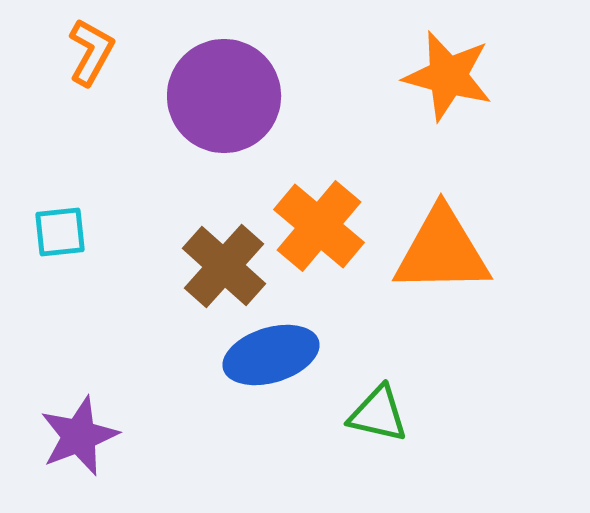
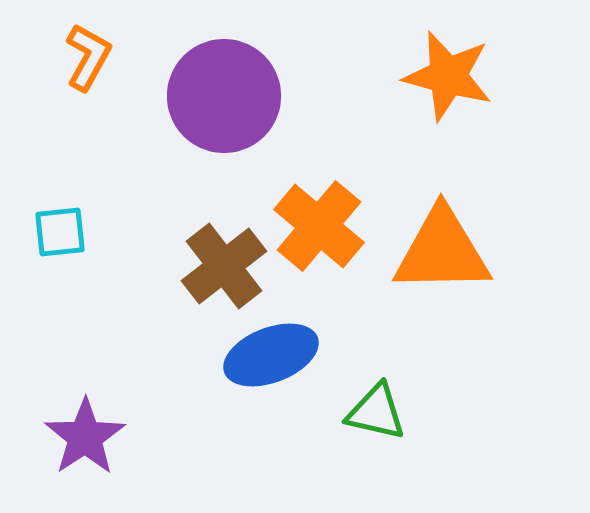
orange L-shape: moved 3 px left, 5 px down
brown cross: rotated 10 degrees clockwise
blue ellipse: rotated 4 degrees counterclockwise
green triangle: moved 2 px left, 2 px up
purple star: moved 6 px right, 1 px down; rotated 12 degrees counterclockwise
